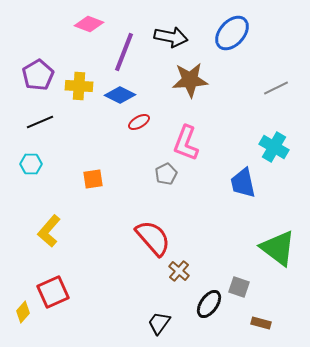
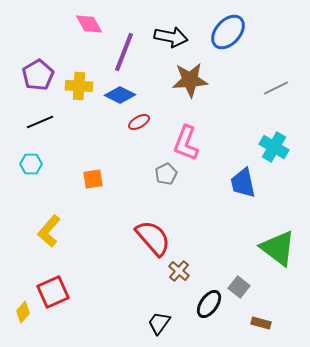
pink diamond: rotated 40 degrees clockwise
blue ellipse: moved 4 px left, 1 px up
gray square: rotated 20 degrees clockwise
